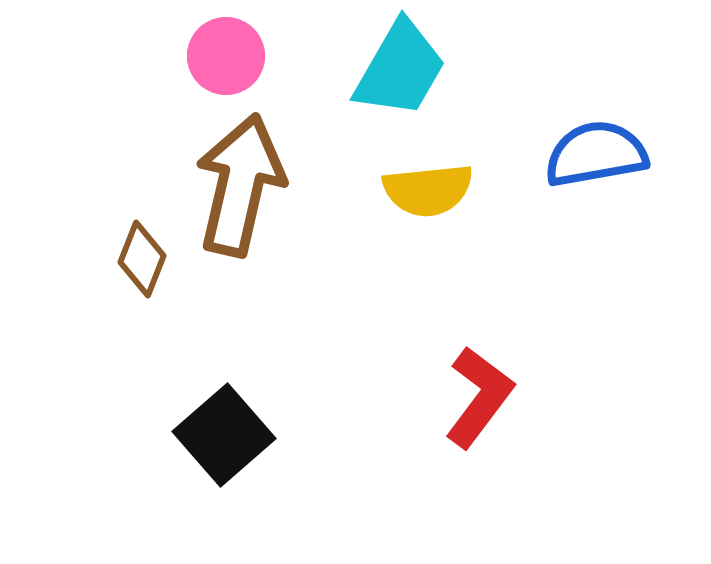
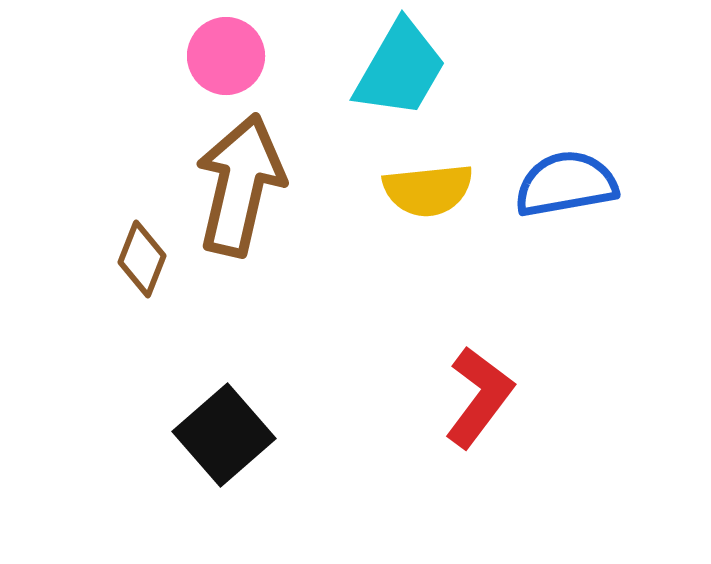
blue semicircle: moved 30 px left, 30 px down
